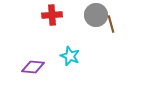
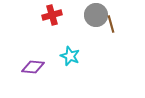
red cross: rotated 12 degrees counterclockwise
